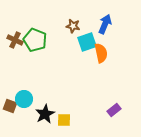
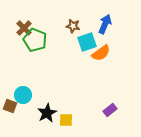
brown cross: moved 9 px right, 12 px up; rotated 21 degrees clockwise
orange semicircle: rotated 66 degrees clockwise
cyan circle: moved 1 px left, 4 px up
purple rectangle: moved 4 px left
black star: moved 2 px right, 1 px up
yellow square: moved 2 px right
